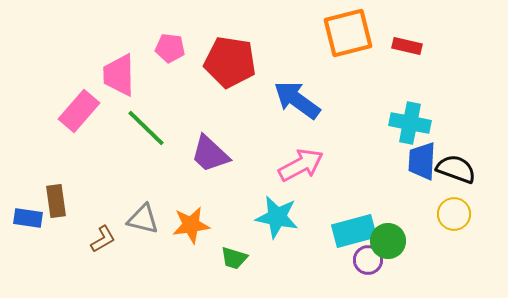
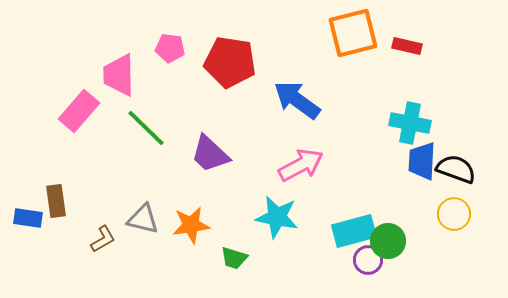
orange square: moved 5 px right
